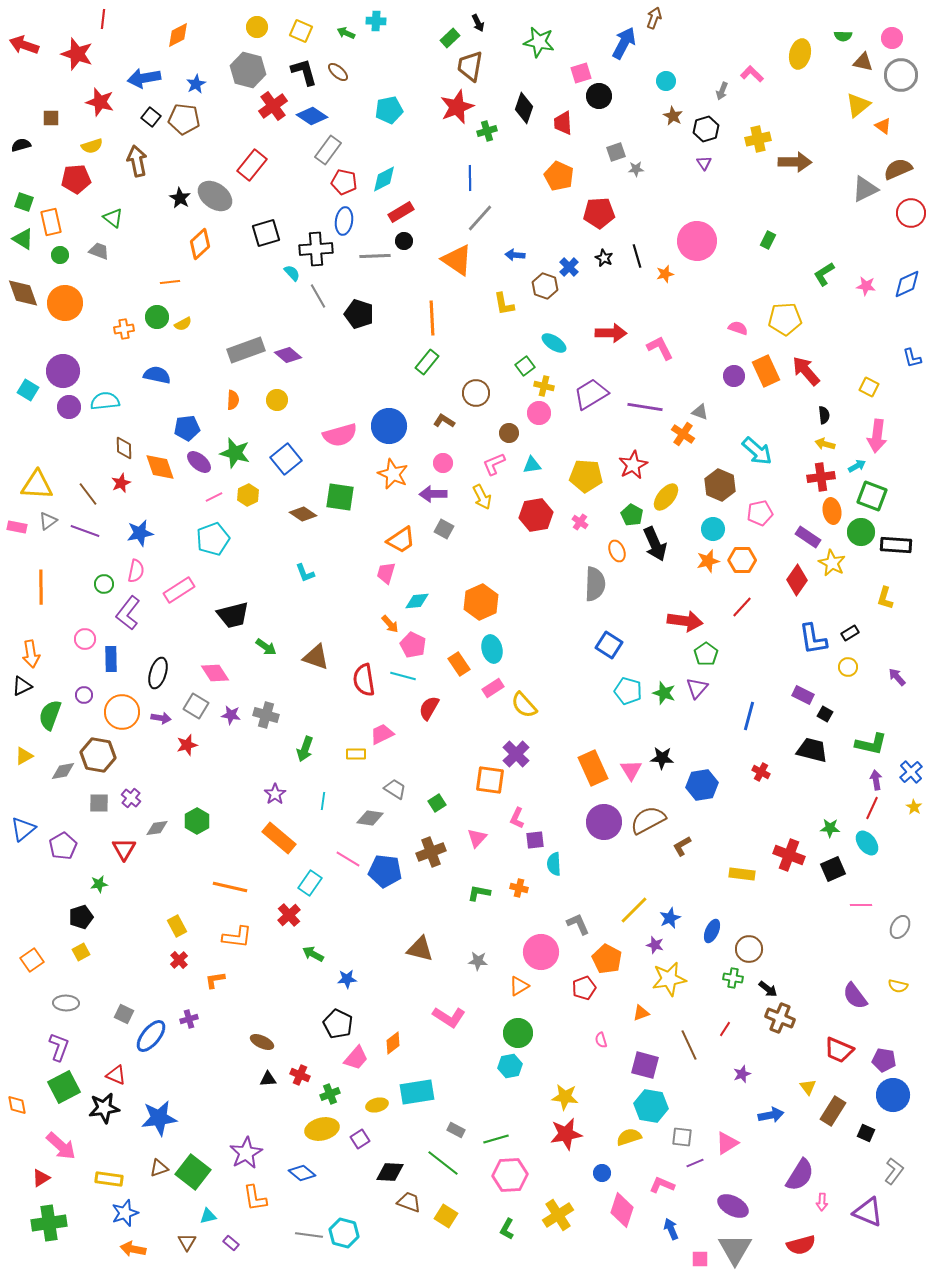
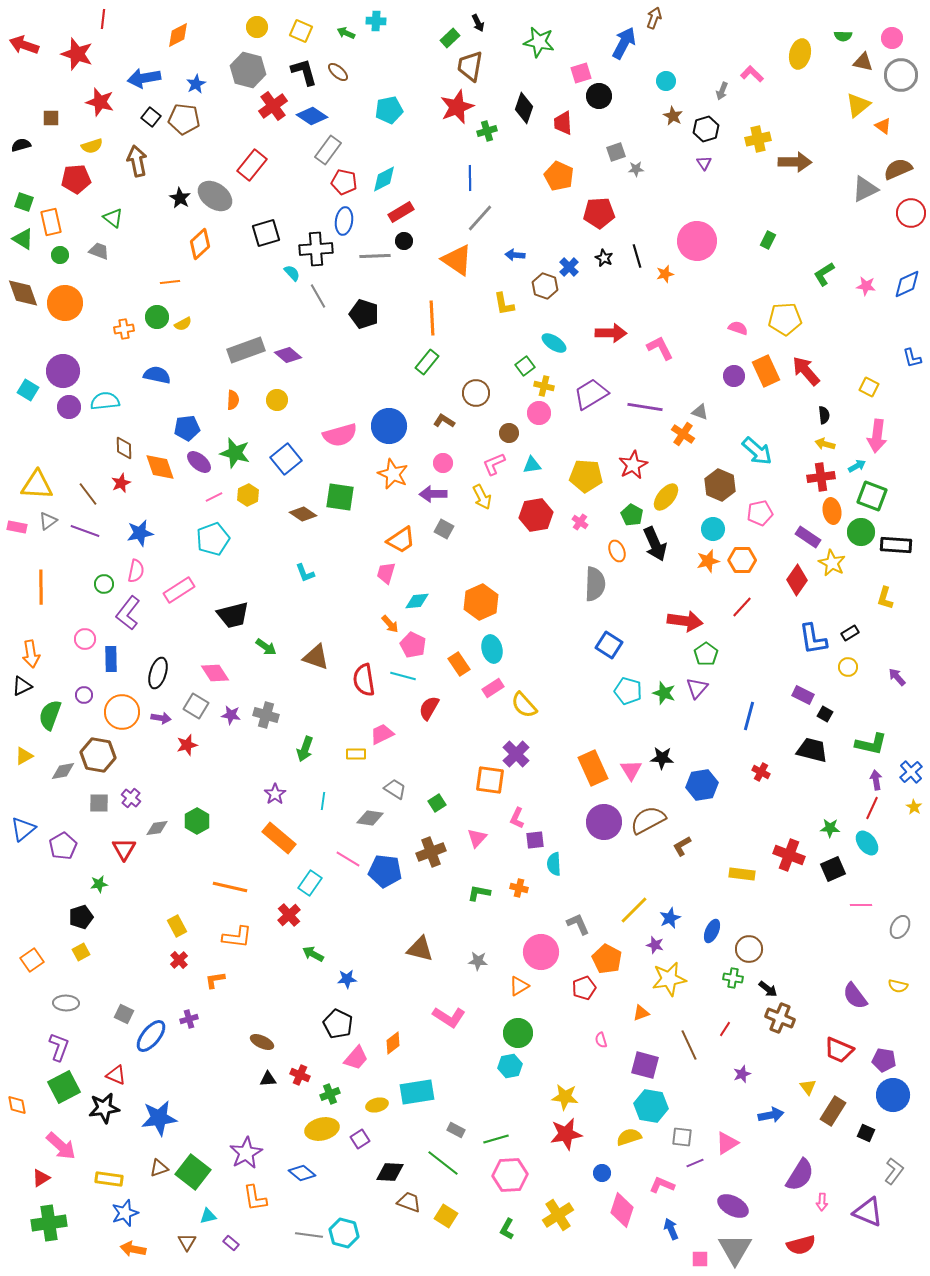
black pentagon at (359, 314): moved 5 px right
